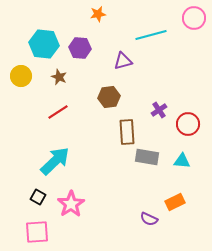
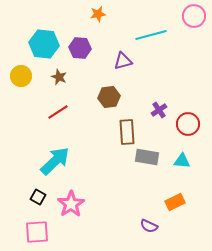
pink circle: moved 2 px up
purple semicircle: moved 7 px down
